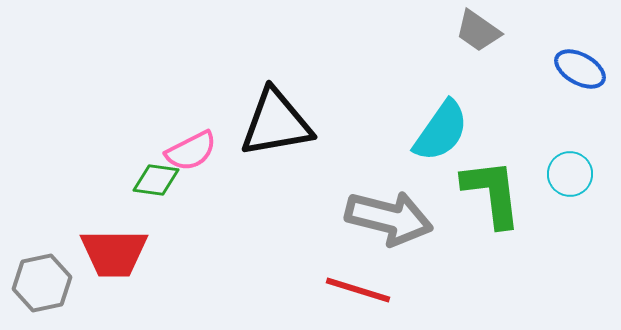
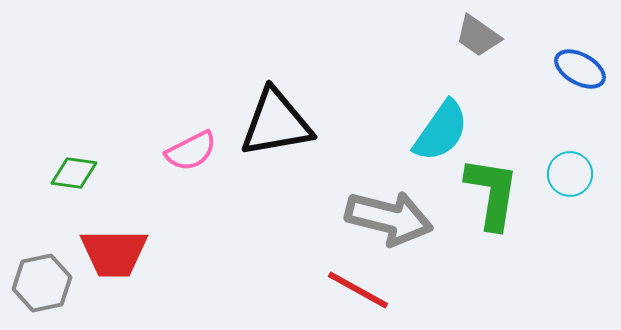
gray trapezoid: moved 5 px down
green diamond: moved 82 px left, 7 px up
green L-shape: rotated 16 degrees clockwise
red line: rotated 12 degrees clockwise
